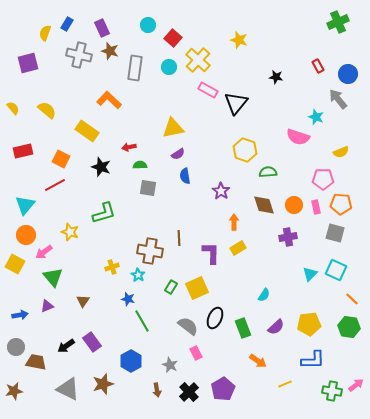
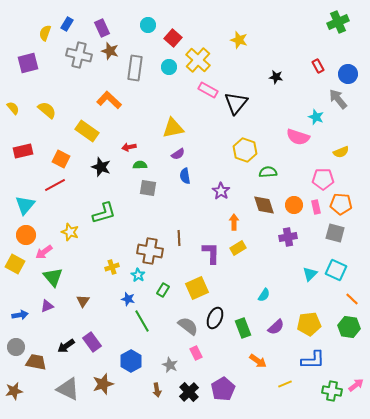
green rectangle at (171, 287): moved 8 px left, 3 px down
